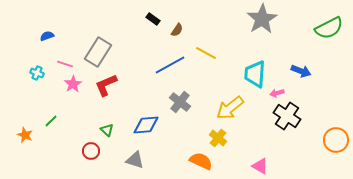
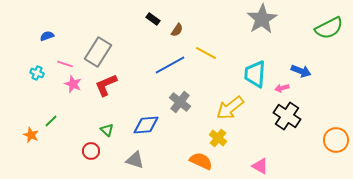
pink star: rotated 18 degrees counterclockwise
pink arrow: moved 5 px right, 5 px up
orange star: moved 6 px right
